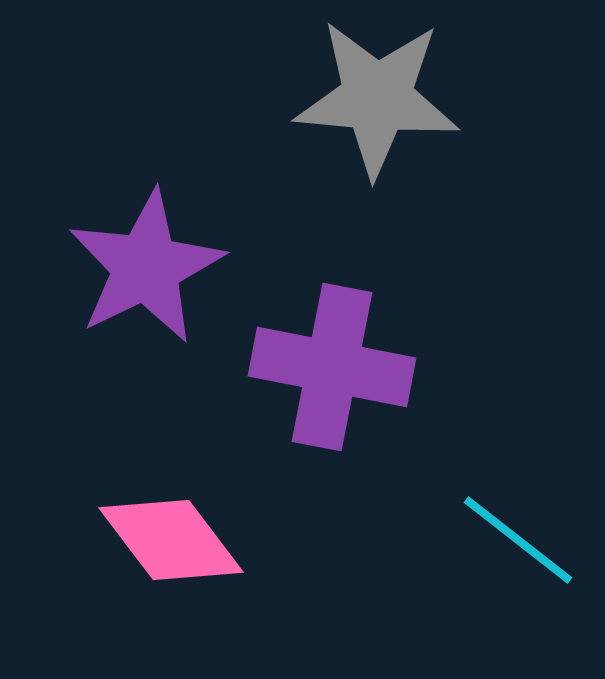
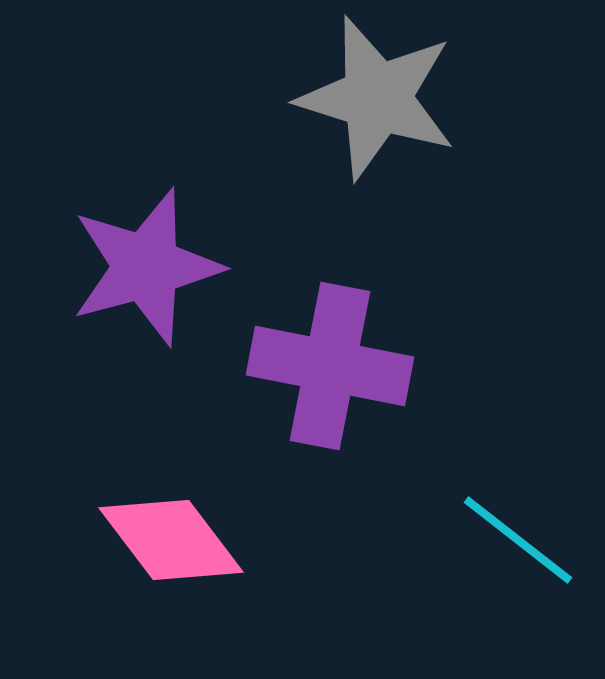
gray star: rotated 12 degrees clockwise
purple star: rotated 11 degrees clockwise
purple cross: moved 2 px left, 1 px up
